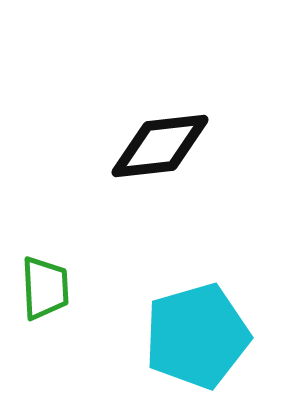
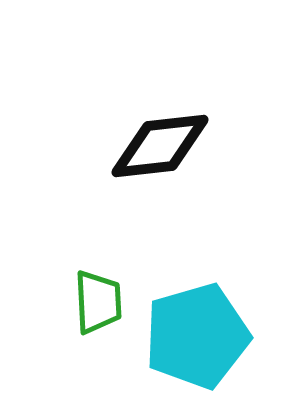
green trapezoid: moved 53 px right, 14 px down
